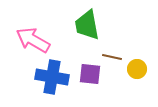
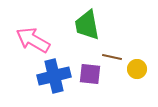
blue cross: moved 2 px right, 1 px up; rotated 24 degrees counterclockwise
